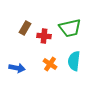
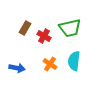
red cross: rotated 24 degrees clockwise
